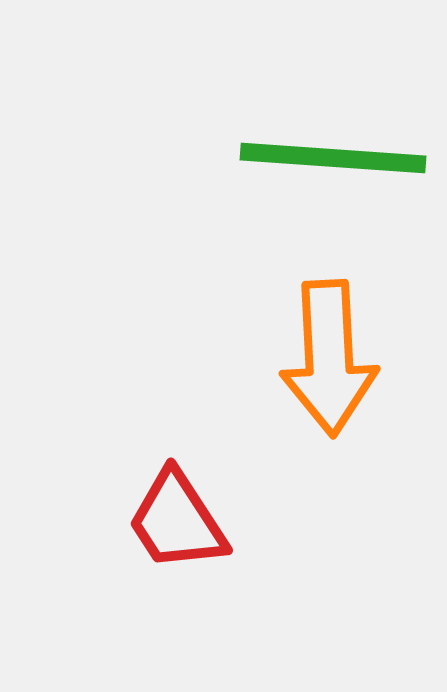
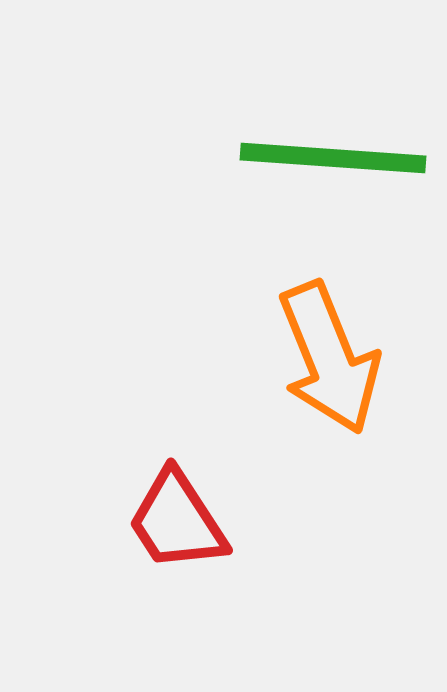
orange arrow: rotated 19 degrees counterclockwise
